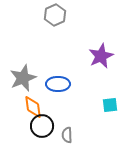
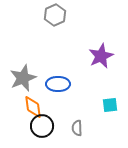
gray semicircle: moved 10 px right, 7 px up
